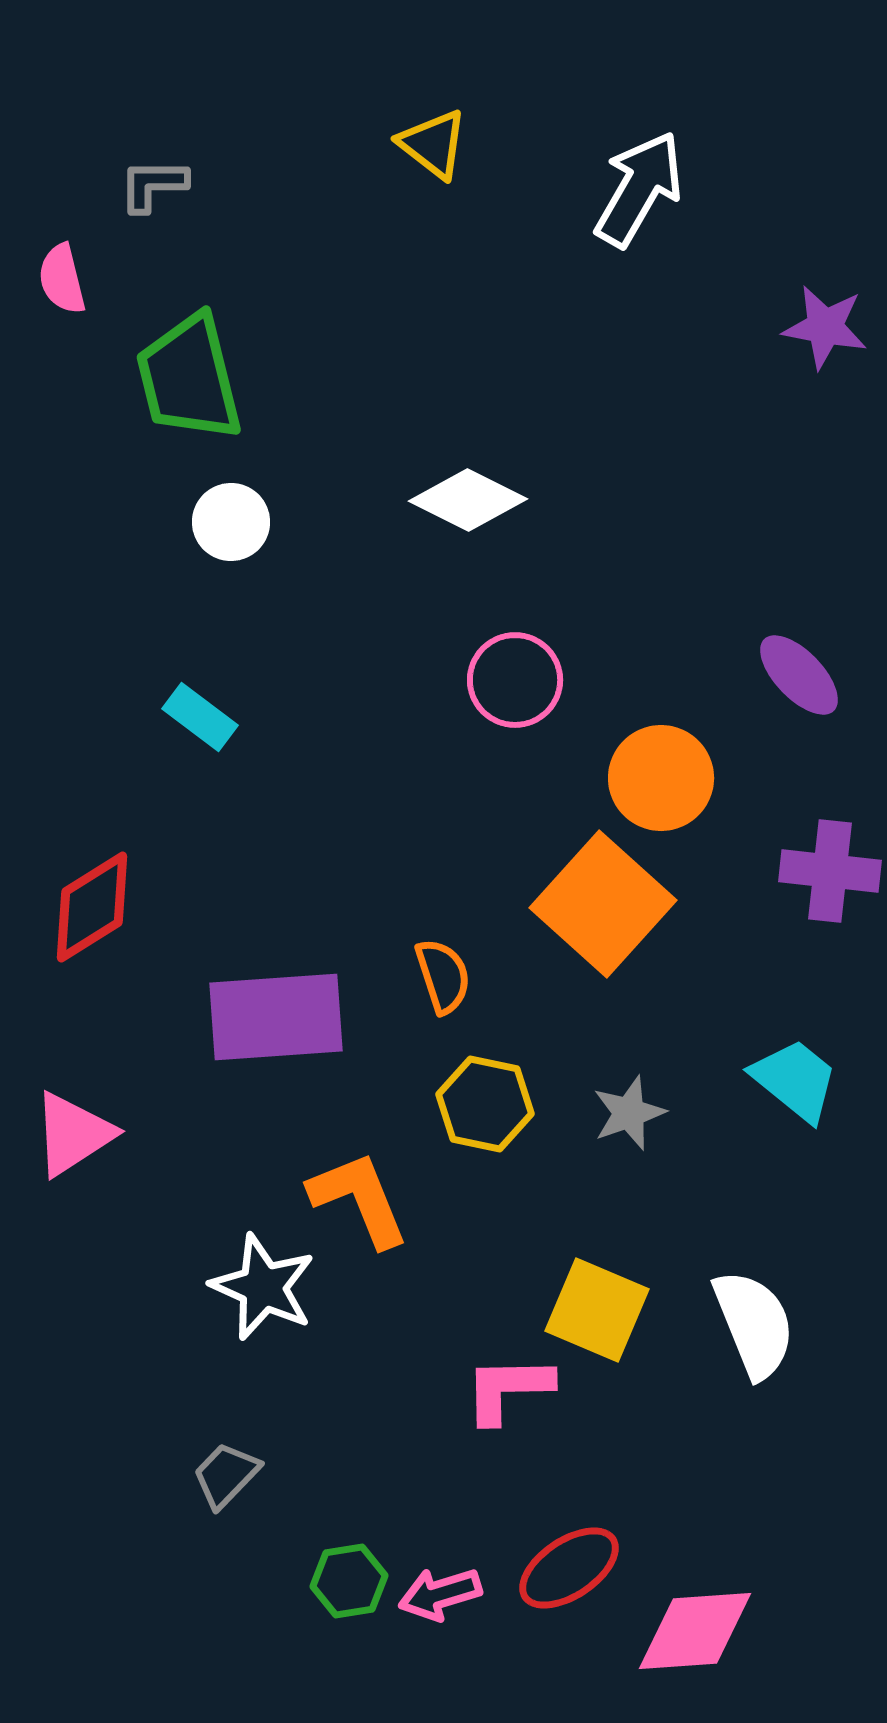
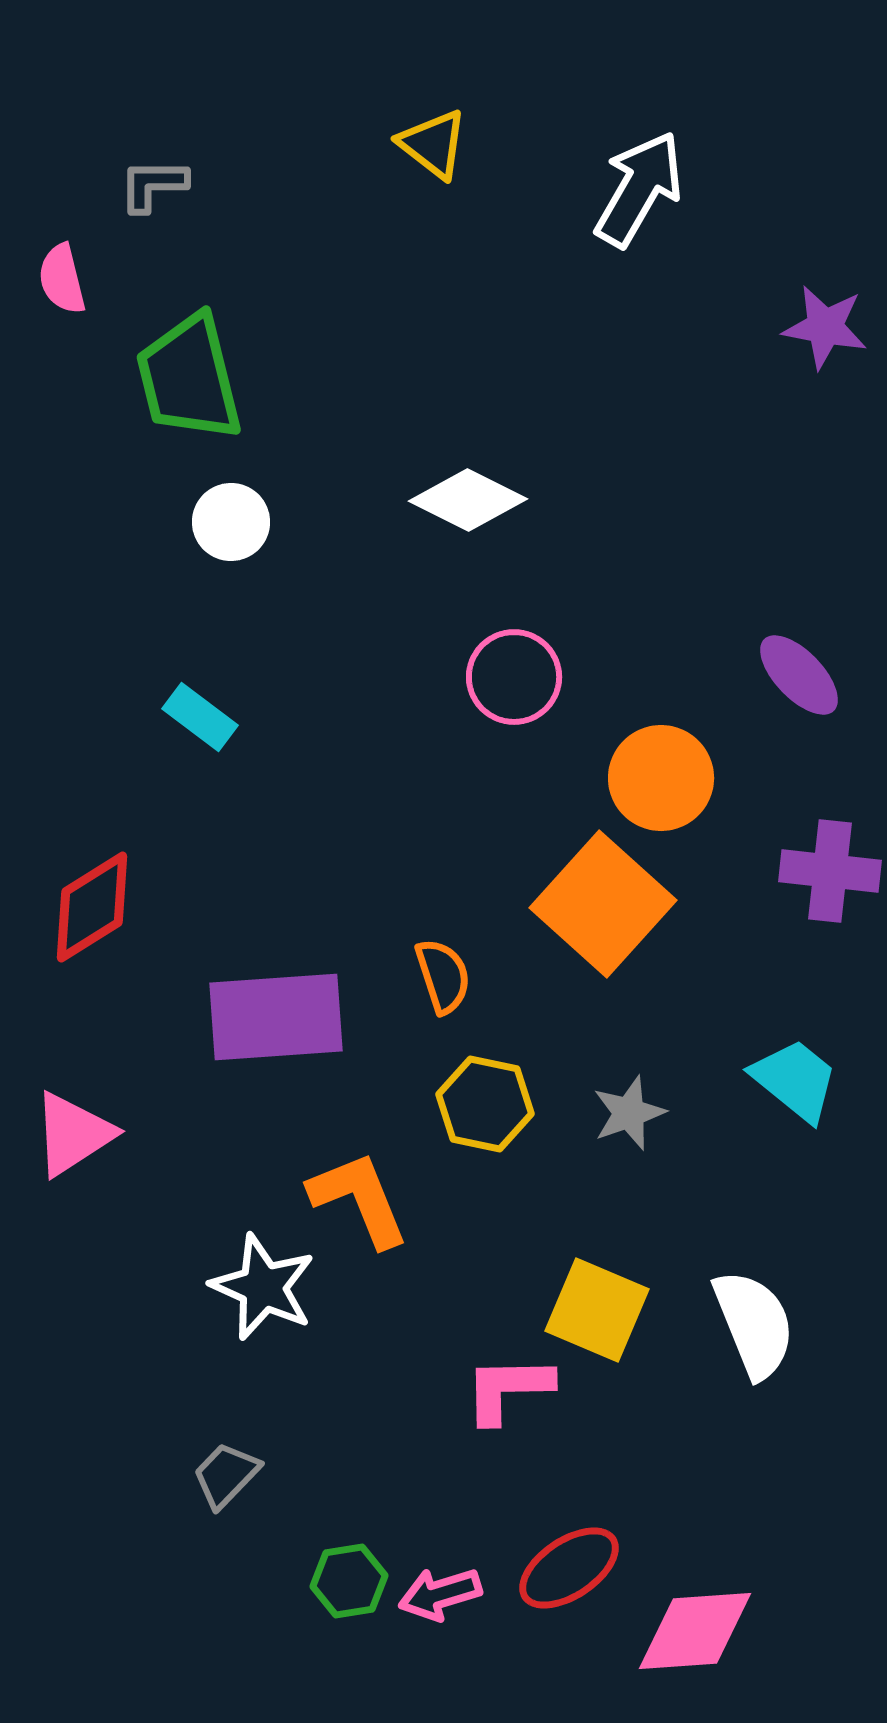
pink circle: moved 1 px left, 3 px up
